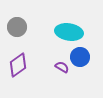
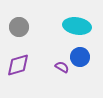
gray circle: moved 2 px right
cyan ellipse: moved 8 px right, 6 px up
purple diamond: rotated 20 degrees clockwise
